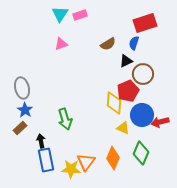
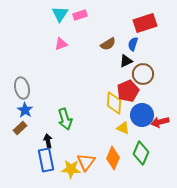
blue semicircle: moved 1 px left, 1 px down
black arrow: moved 7 px right
